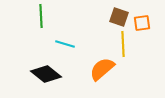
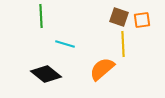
orange square: moved 3 px up
